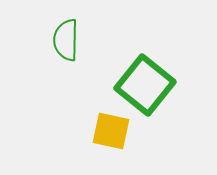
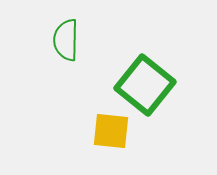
yellow square: rotated 6 degrees counterclockwise
